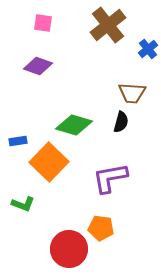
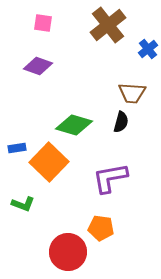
blue rectangle: moved 1 px left, 7 px down
red circle: moved 1 px left, 3 px down
